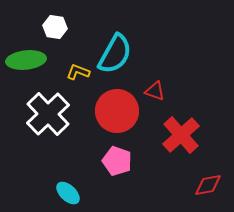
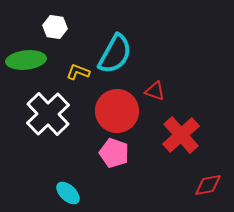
pink pentagon: moved 3 px left, 8 px up
